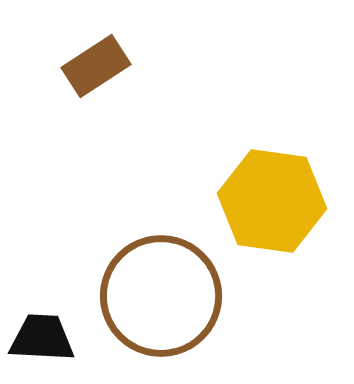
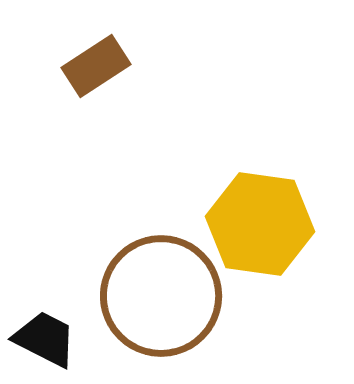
yellow hexagon: moved 12 px left, 23 px down
black trapezoid: moved 3 px right, 1 px down; rotated 24 degrees clockwise
